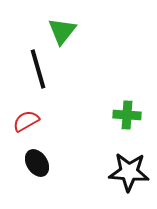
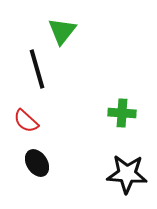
black line: moved 1 px left
green cross: moved 5 px left, 2 px up
red semicircle: rotated 108 degrees counterclockwise
black star: moved 2 px left, 2 px down
